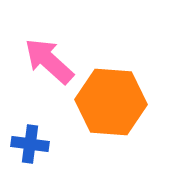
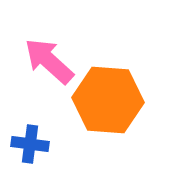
orange hexagon: moved 3 px left, 2 px up
